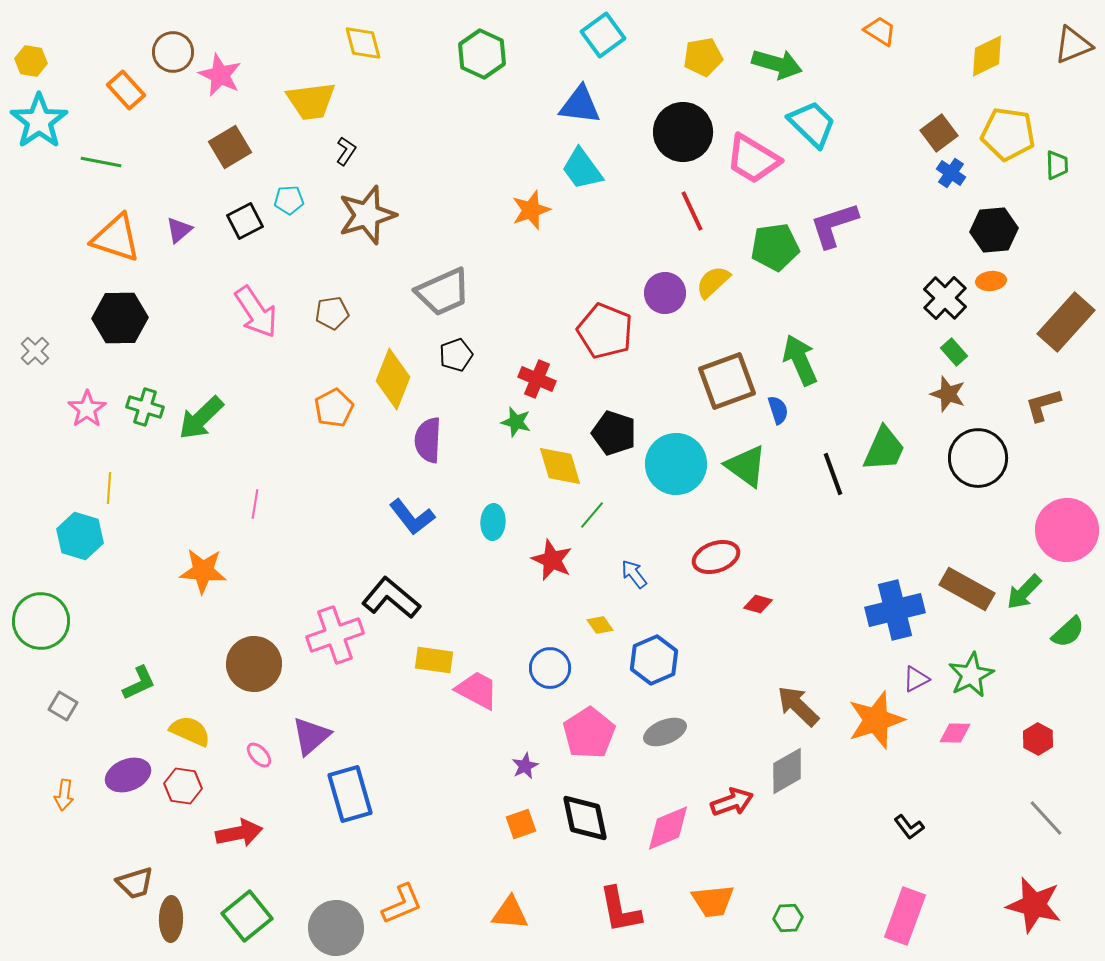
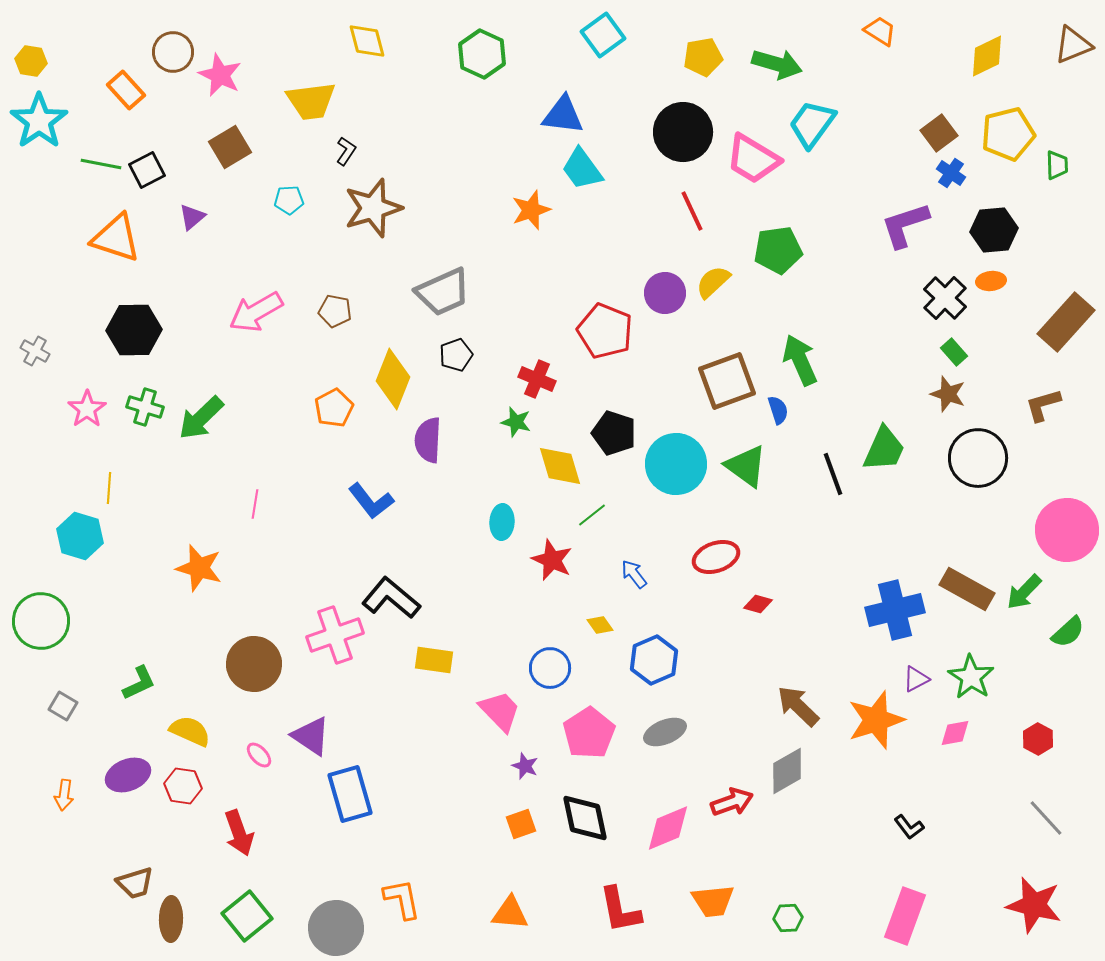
yellow diamond at (363, 43): moved 4 px right, 2 px up
blue triangle at (580, 105): moved 17 px left, 10 px down
cyan trapezoid at (812, 124): rotated 98 degrees counterclockwise
yellow pentagon at (1008, 134): rotated 22 degrees counterclockwise
green line at (101, 162): moved 2 px down
brown star at (367, 215): moved 6 px right, 7 px up
black square at (245, 221): moved 98 px left, 51 px up
purple L-shape at (834, 225): moved 71 px right
purple triangle at (179, 230): moved 13 px right, 13 px up
green pentagon at (775, 247): moved 3 px right, 3 px down
pink arrow at (256, 312): rotated 94 degrees clockwise
brown pentagon at (332, 313): moved 3 px right, 2 px up; rotated 20 degrees clockwise
black hexagon at (120, 318): moved 14 px right, 12 px down
gray cross at (35, 351): rotated 16 degrees counterclockwise
green line at (592, 515): rotated 12 degrees clockwise
blue L-shape at (412, 517): moved 41 px left, 16 px up
cyan ellipse at (493, 522): moved 9 px right
orange star at (203, 571): moved 4 px left, 3 px up; rotated 12 degrees clockwise
green star at (971, 675): moved 2 px down; rotated 12 degrees counterclockwise
pink trapezoid at (477, 690): moved 23 px right, 21 px down; rotated 18 degrees clockwise
pink diamond at (955, 733): rotated 12 degrees counterclockwise
purple triangle at (311, 736): rotated 45 degrees counterclockwise
purple star at (525, 766): rotated 24 degrees counterclockwise
red arrow at (239, 833): rotated 81 degrees clockwise
orange L-shape at (402, 904): moved 5 px up; rotated 78 degrees counterclockwise
